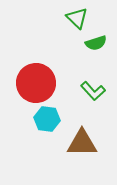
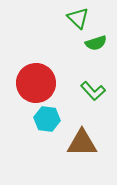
green triangle: moved 1 px right
